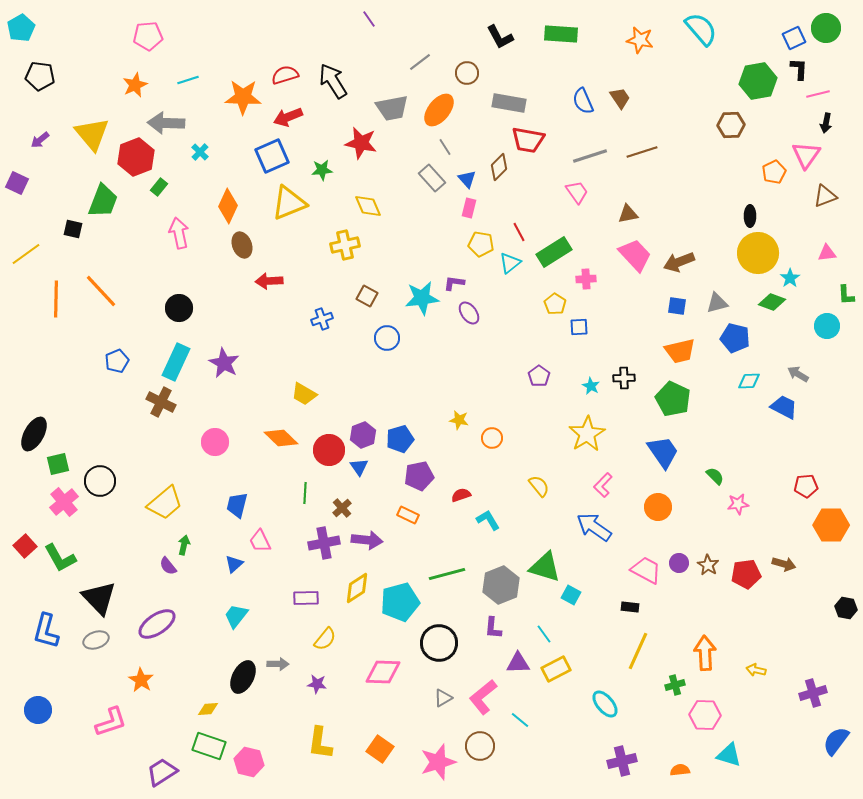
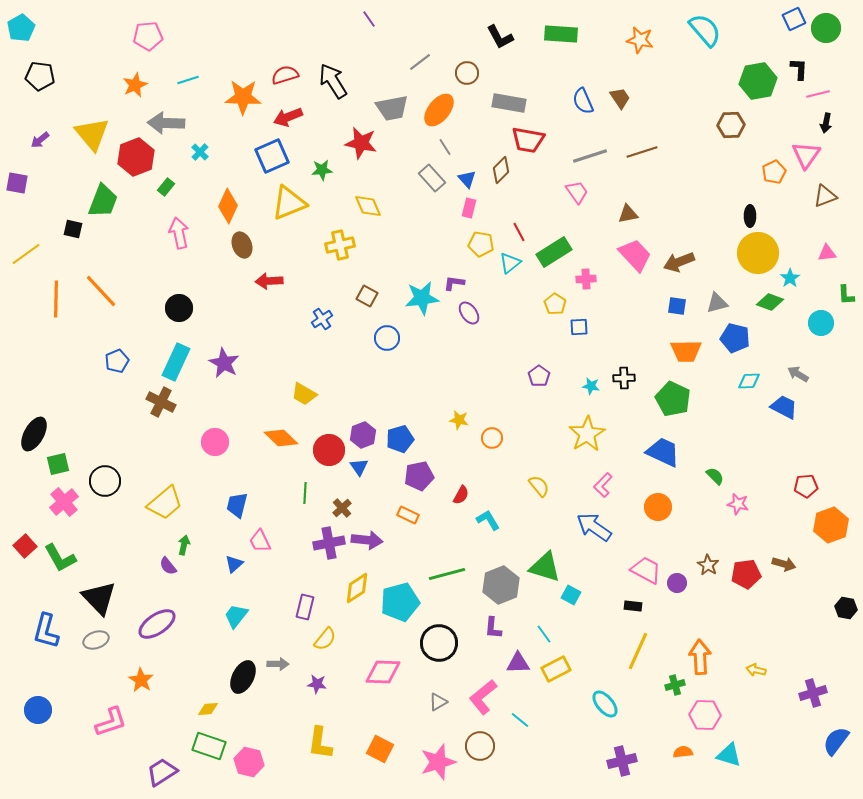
cyan semicircle at (701, 29): moved 4 px right, 1 px down
blue square at (794, 38): moved 19 px up
brown diamond at (499, 167): moved 2 px right, 3 px down
purple square at (17, 183): rotated 15 degrees counterclockwise
green rectangle at (159, 187): moved 7 px right
yellow cross at (345, 245): moved 5 px left
green diamond at (772, 302): moved 2 px left
blue cross at (322, 319): rotated 15 degrees counterclockwise
cyan circle at (827, 326): moved 6 px left, 3 px up
orange trapezoid at (680, 351): moved 6 px right; rotated 12 degrees clockwise
cyan star at (591, 386): rotated 18 degrees counterclockwise
blue trapezoid at (663, 452): rotated 30 degrees counterclockwise
black circle at (100, 481): moved 5 px right
red semicircle at (461, 495): rotated 138 degrees clockwise
pink star at (738, 504): rotated 20 degrees clockwise
orange hexagon at (831, 525): rotated 20 degrees counterclockwise
purple cross at (324, 543): moved 5 px right
purple circle at (679, 563): moved 2 px left, 20 px down
purple rectangle at (306, 598): moved 1 px left, 9 px down; rotated 75 degrees counterclockwise
black rectangle at (630, 607): moved 3 px right, 1 px up
orange arrow at (705, 653): moved 5 px left, 4 px down
gray triangle at (443, 698): moved 5 px left, 4 px down
orange square at (380, 749): rotated 8 degrees counterclockwise
orange semicircle at (680, 770): moved 3 px right, 18 px up
